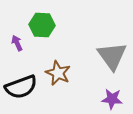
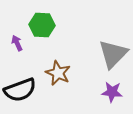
gray triangle: moved 1 px right, 2 px up; rotated 20 degrees clockwise
black semicircle: moved 1 px left, 3 px down
purple star: moved 7 px up
